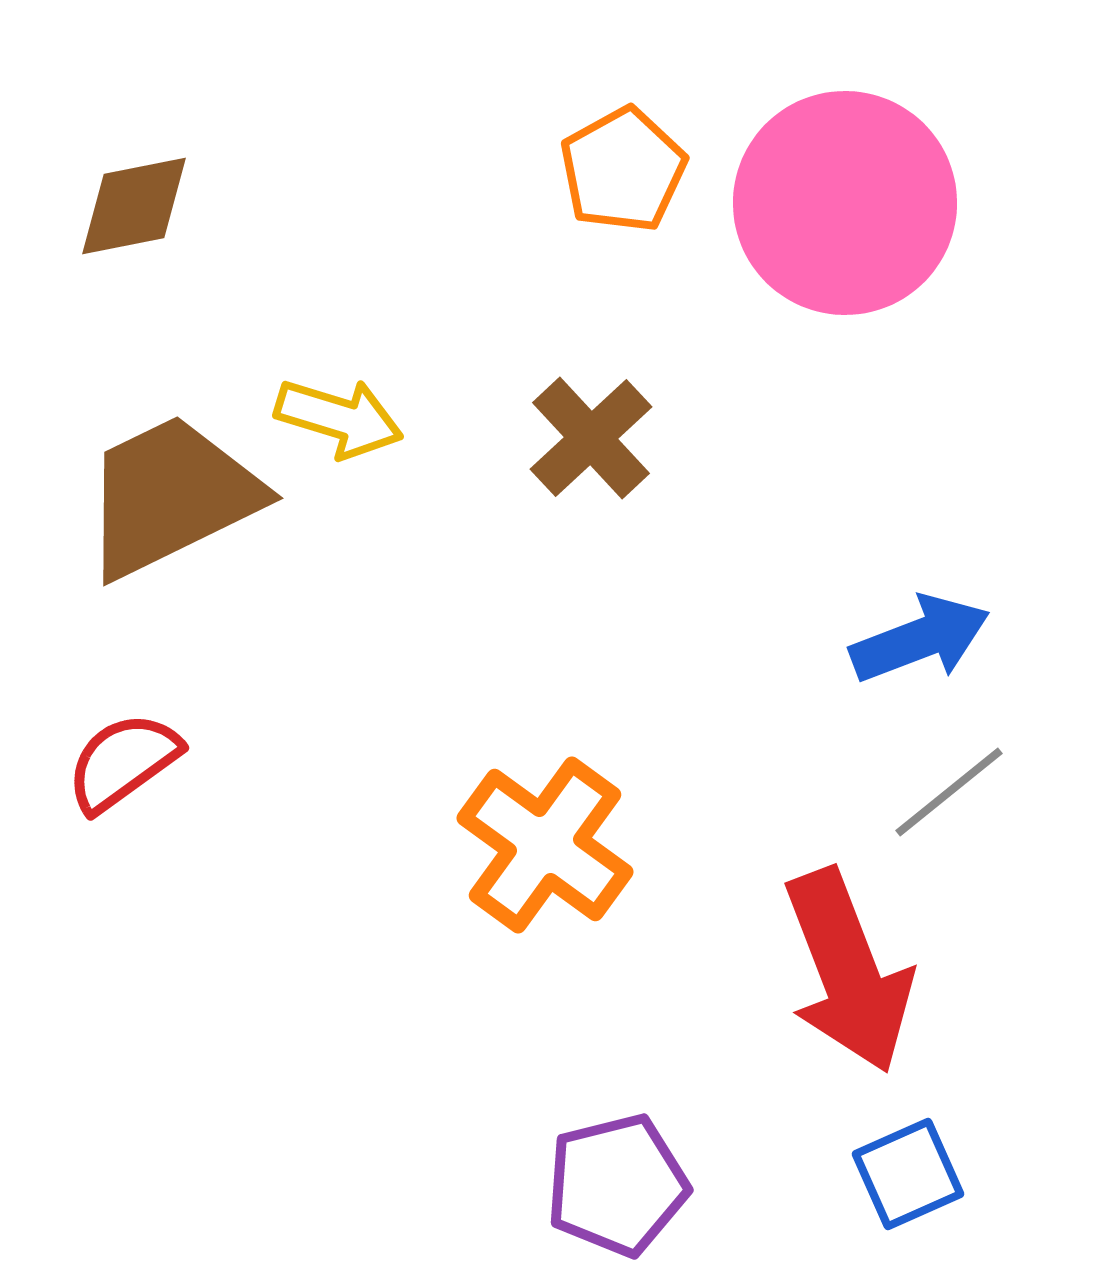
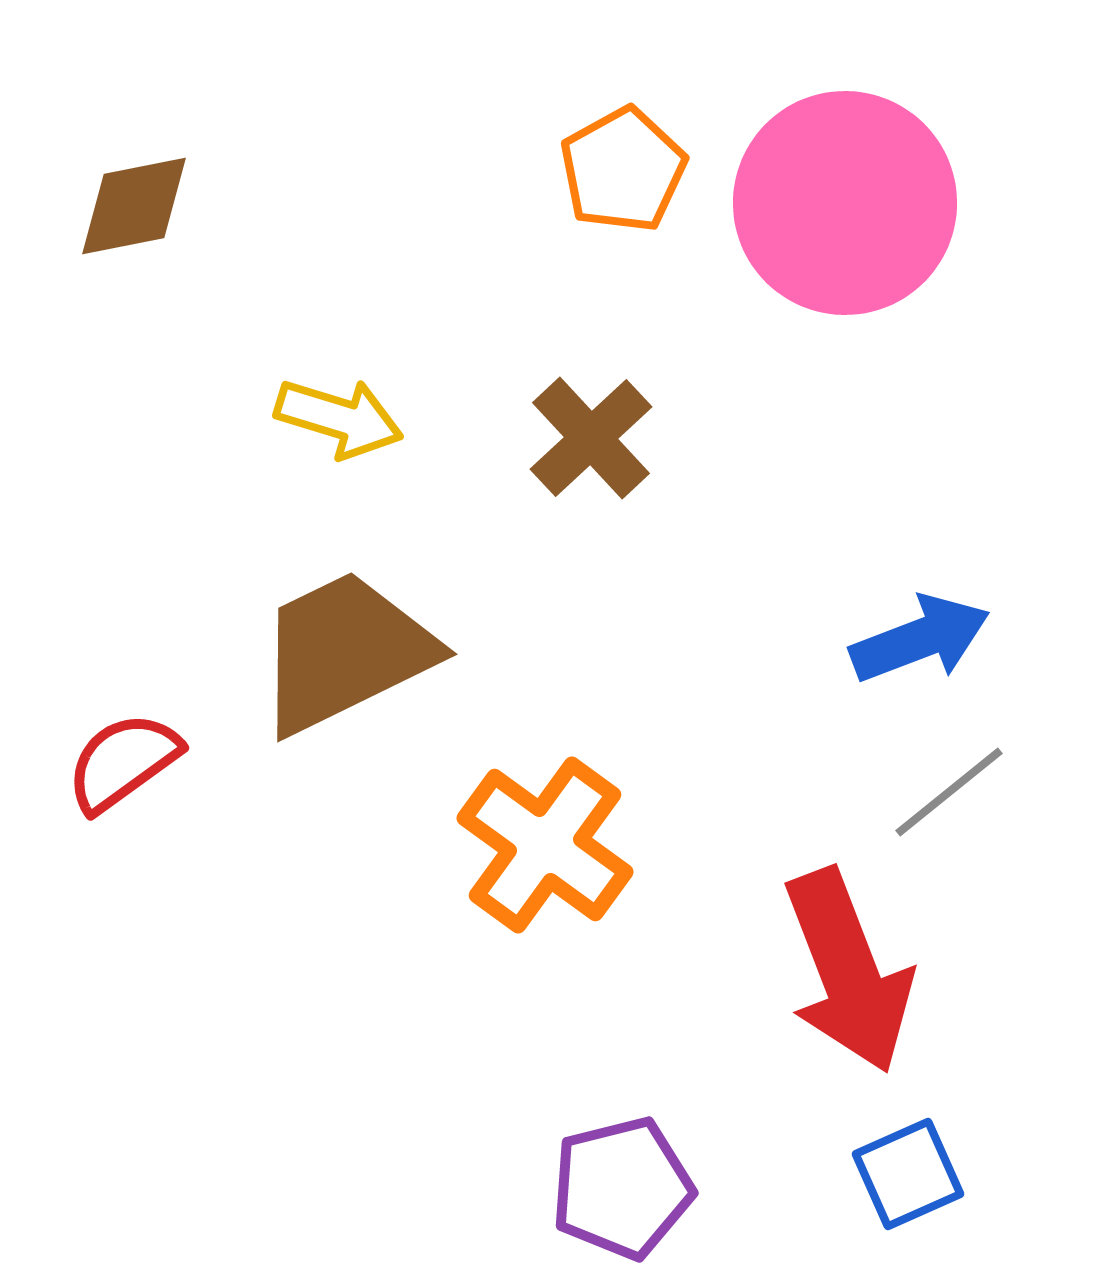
brown trapezoid: moved 174 px right, 156 px down
purple pentagon: moved 5 px right, 3 px down
